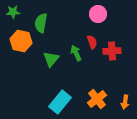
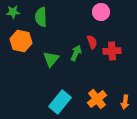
pink circle: moved 3 px right, 2 px up
green semicircle: moved 6 px up; rotated 12 degrees counterclockwise
green arrow: rotated 49 degrees clockwise
